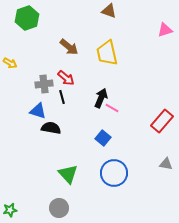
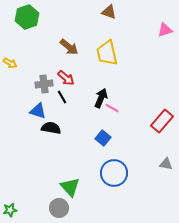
brown triangle: moved 1 px down
green hexagon: moved 1 px up
black line: rotated 16 degrees counterclockwise
green triangle: moved 2 px right, 13 px down
